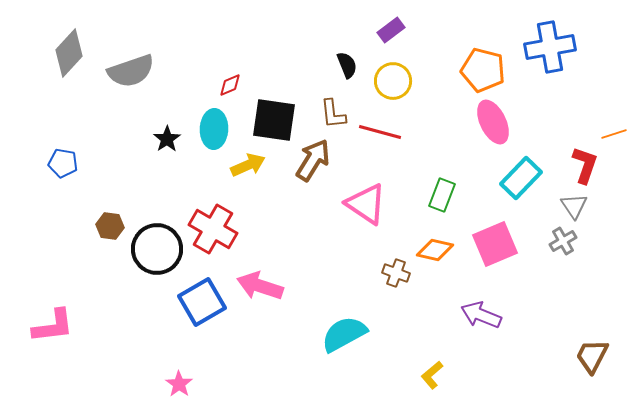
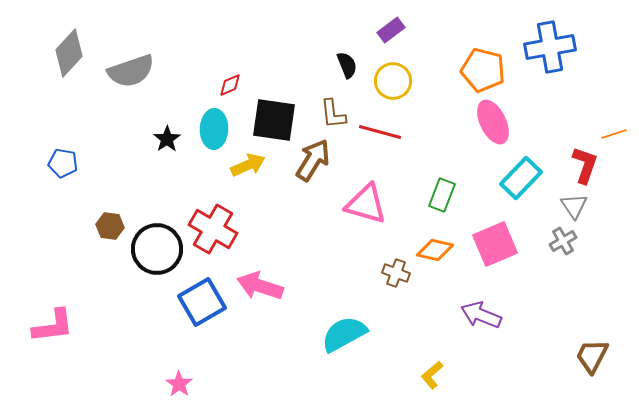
pink triangle: rotated 18 degrees counterclockwise
